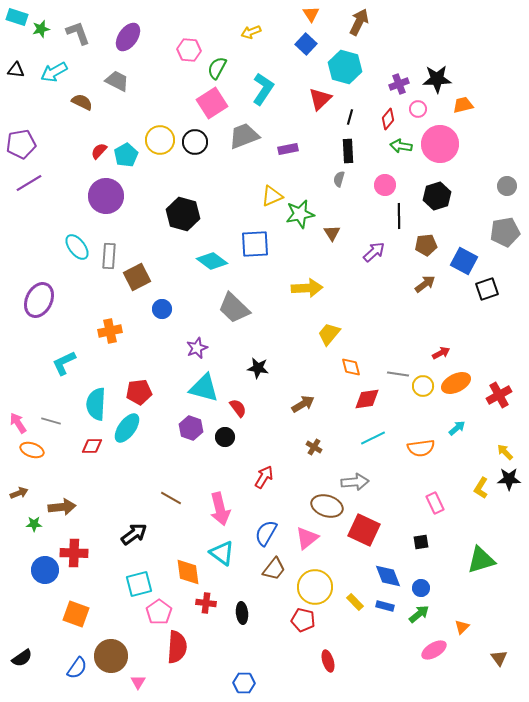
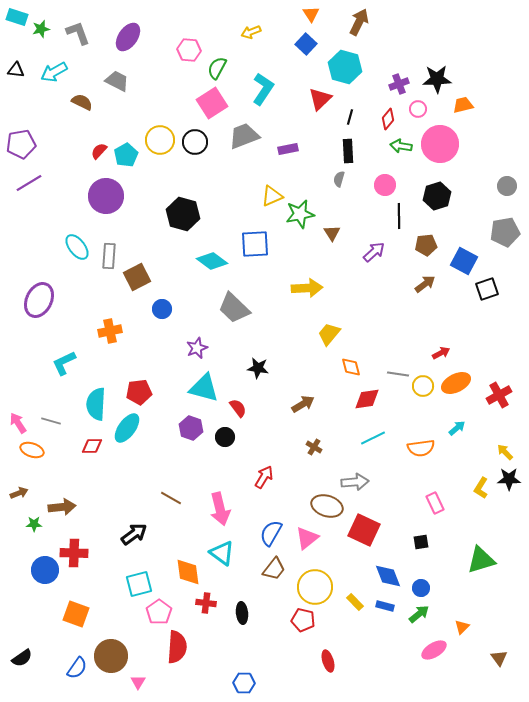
blue semicircle at (266, 533): moved 5 px right
